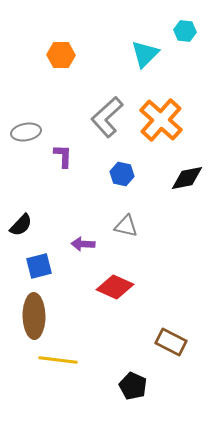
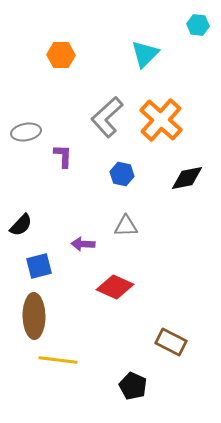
cyan hexagon: moved 13 px right, 6 px up
gray triangle: rotated 15 degrees counterclockwise
